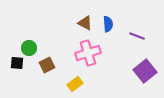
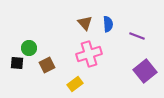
brown triangle: rotated 21 degrees clockwise
pink cross: moved 1 px right, 1 px down
